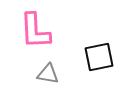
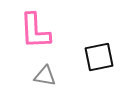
gray triangle: moved 3 px left, 2 px down
